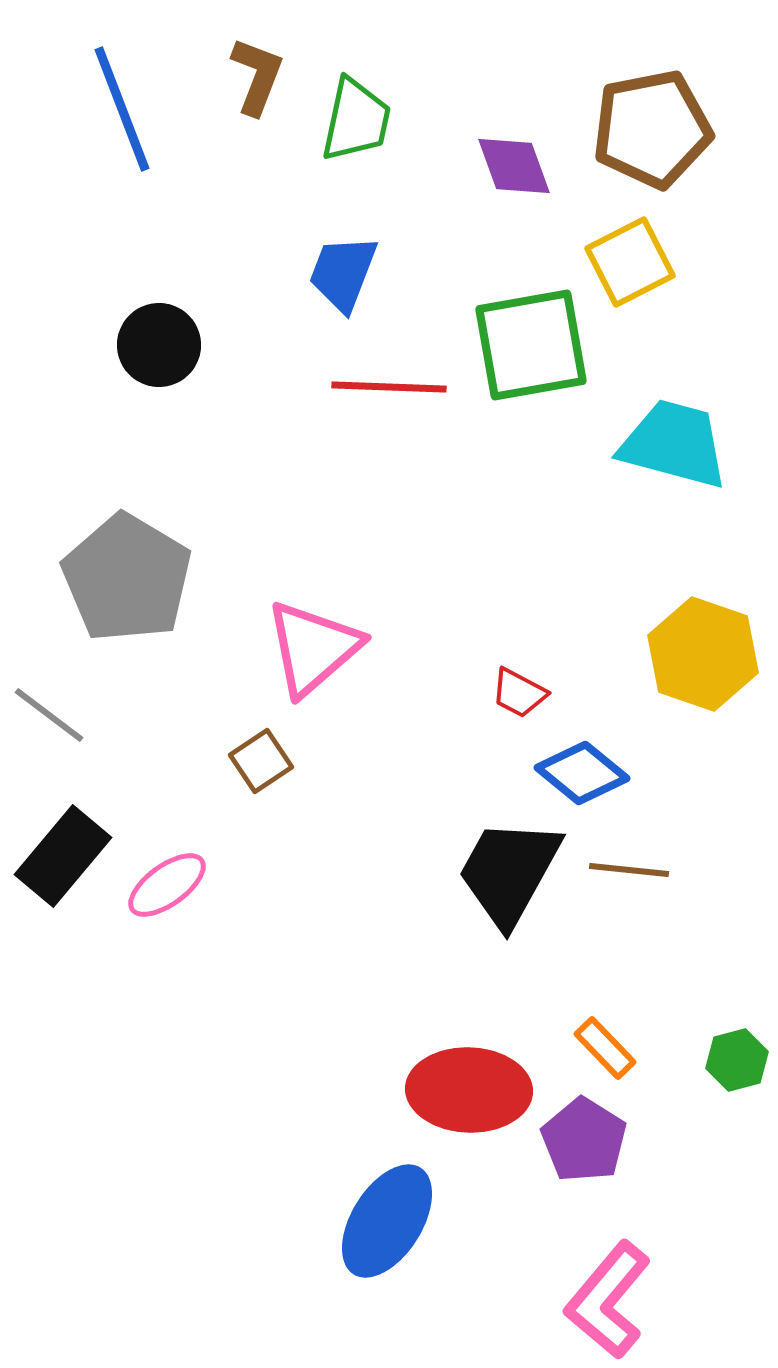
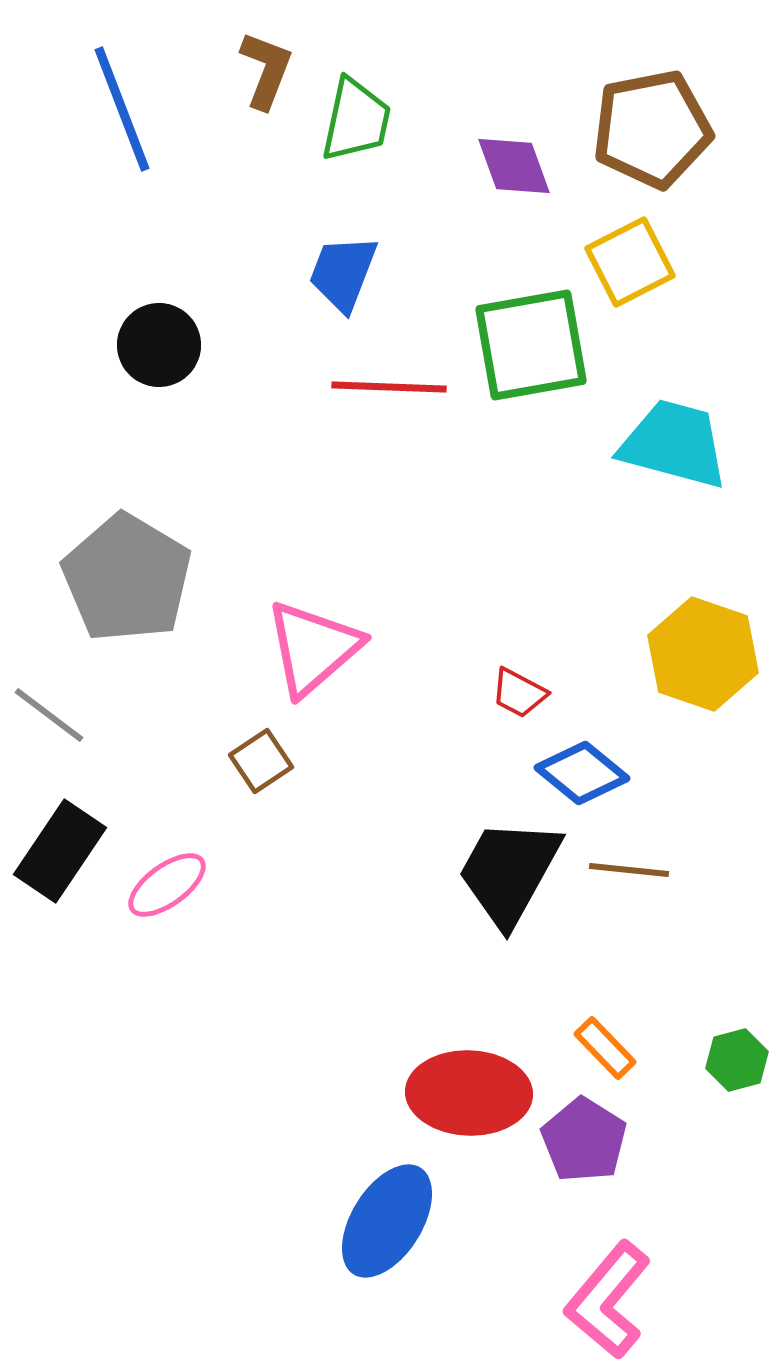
brown L-shape: moved 9 px right, 6 px up
black rectangle: moved 3 px left, 5 px up; rotated 6 degrees counterclockwise
red ellipse: moved 3 px down
